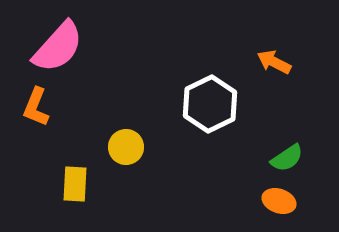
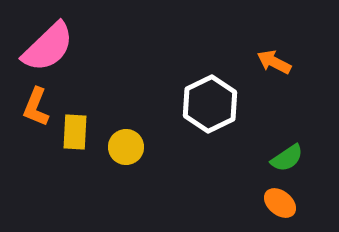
pink semicircle: moved 10 px left; rotated 4 degrees clockwise
yellow rectangle: moved 52 px up
orange ellipse: moved 1 px right, 2 px down; rotated 20 degrees clockwise
